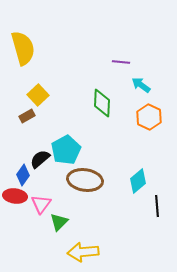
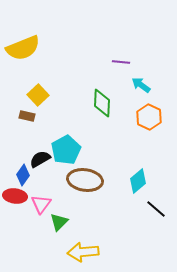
yellow semicircle: rotated 84 degrees clockwise
brown rectangle: rotated 42 degrees clockwise
black semicircle: rotated 10 degrees clockwise
black line: moved 1 px left, 3 px down; rotated 45 degrees counterclockwise
